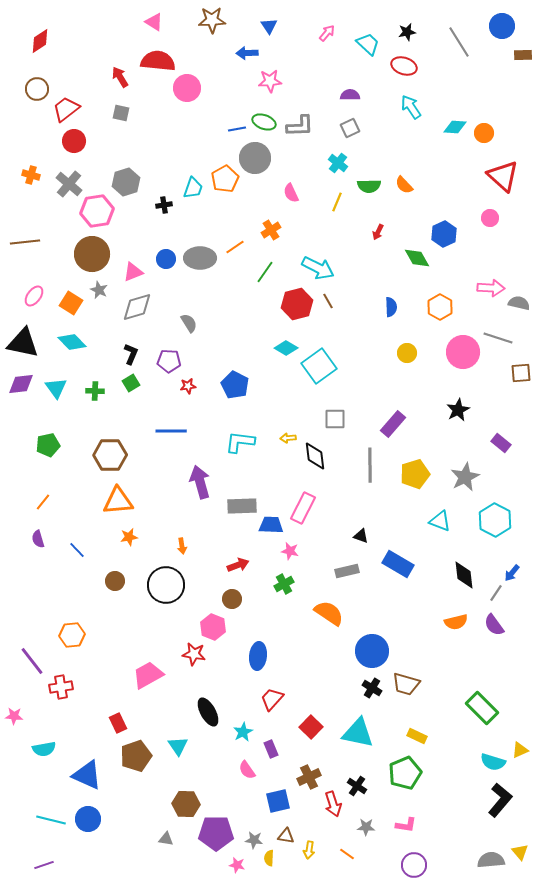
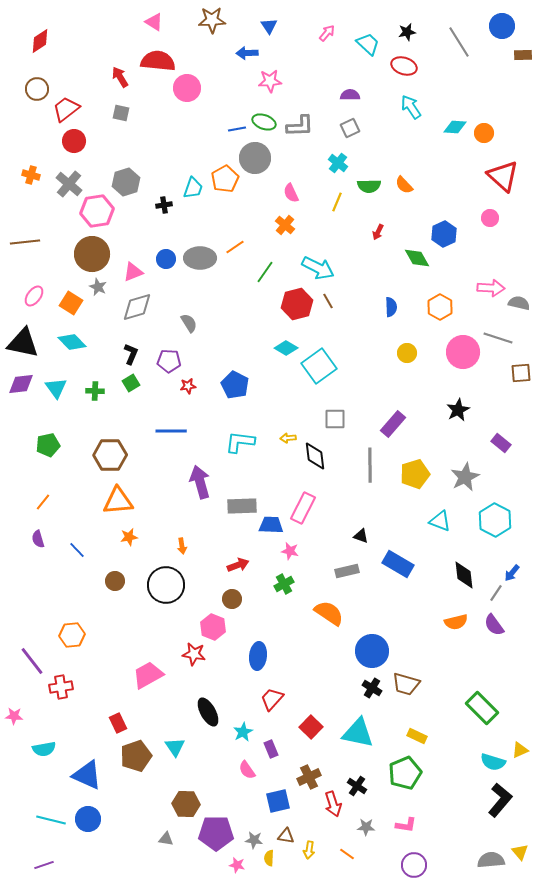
orange cross at (271, 230): moved 14 px right, 5 px up; rotated 18 degrees counterclockwise
gray star at (99, 290): moved 1 px left, 3 px up
cyan triangle at (178, 746): moved 3 px left, 1 px down
